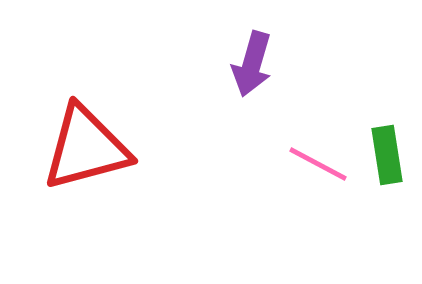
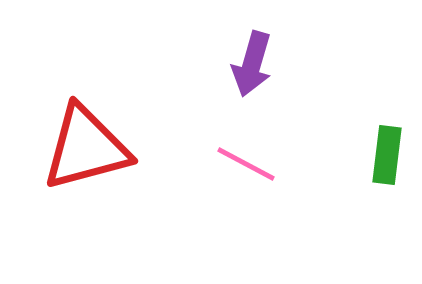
green rectangle: rotated 16 degrees clockwise
pink line: moved 72 px left
